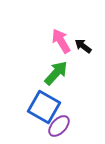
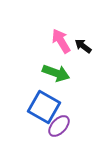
green arrow: rotated 68 degrees clockwise
